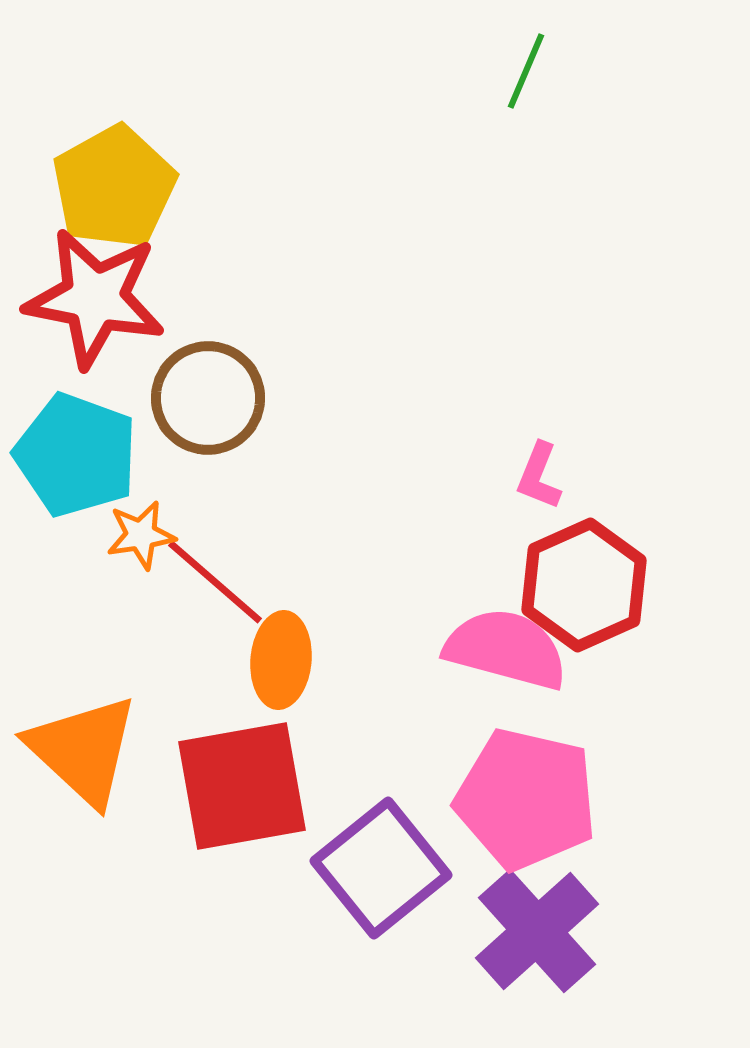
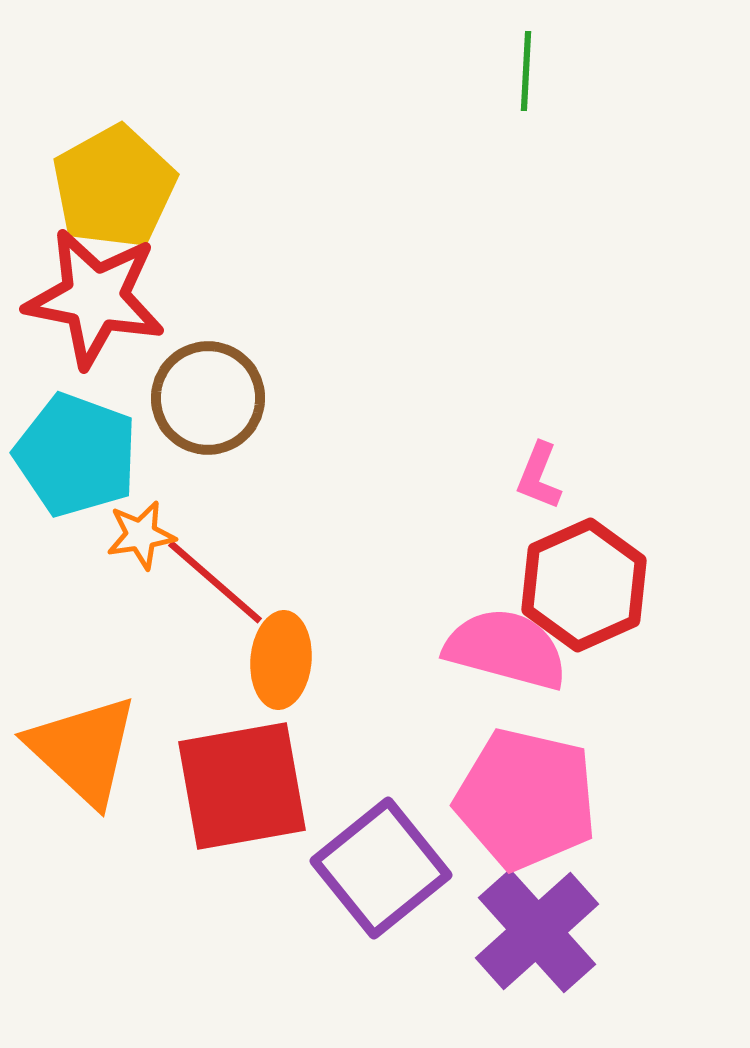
green line: rotated 20 degrees counterclockwise
